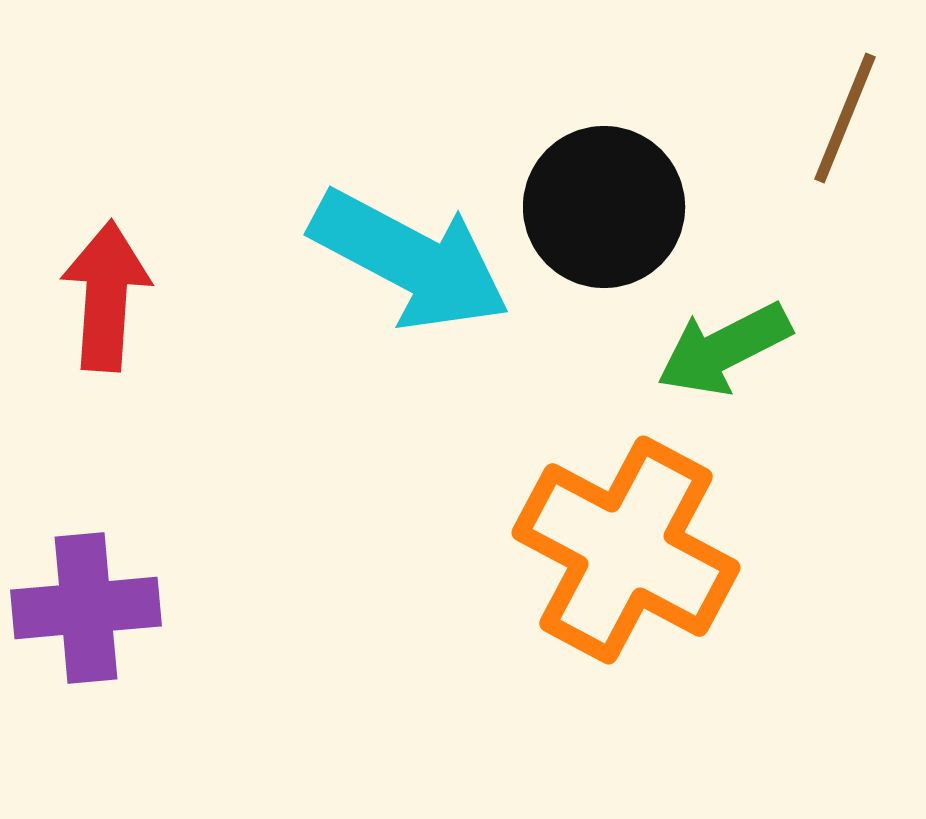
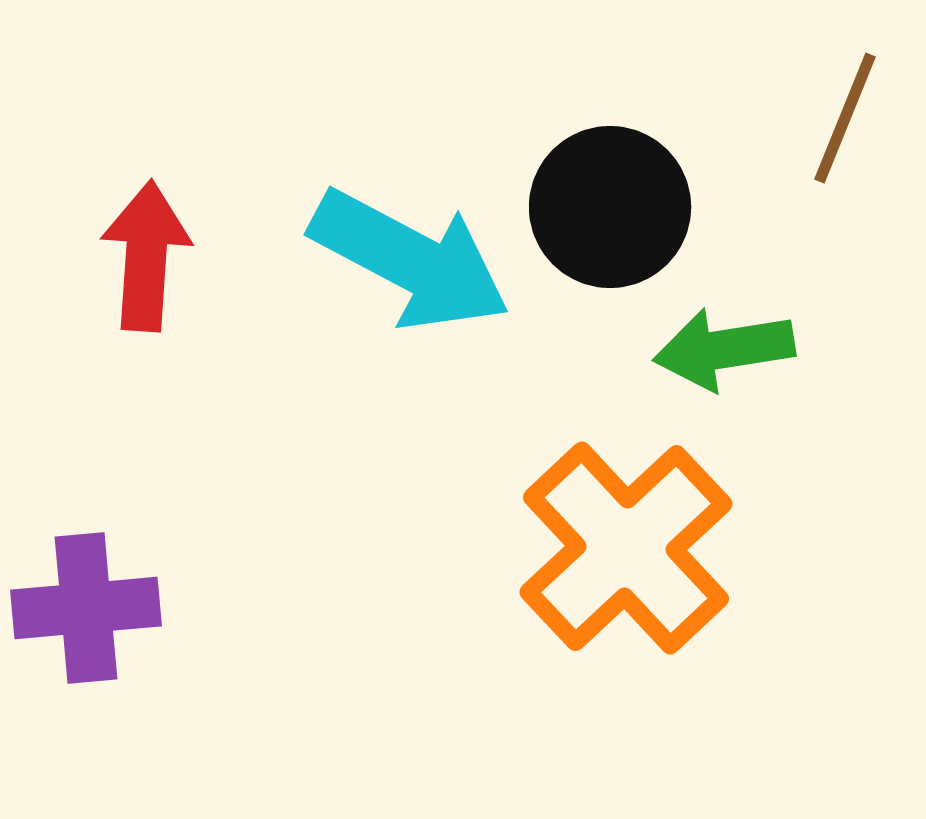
black circle: moved 6 px right
red arrow: moved 40 px right, 40 px up
green arrow: rotated 18 degrees clockwise
orange cross: moved 2 px up; rotated 19 degrees clockwise
